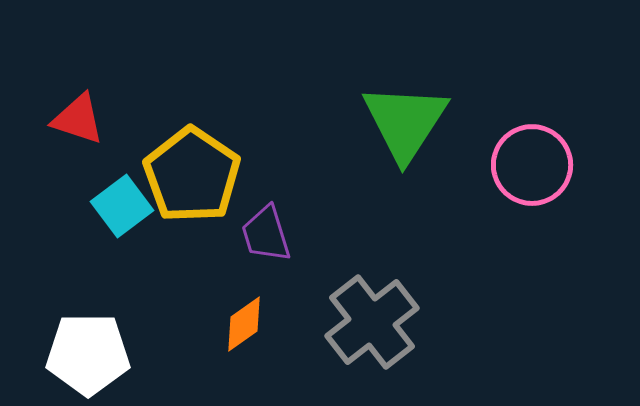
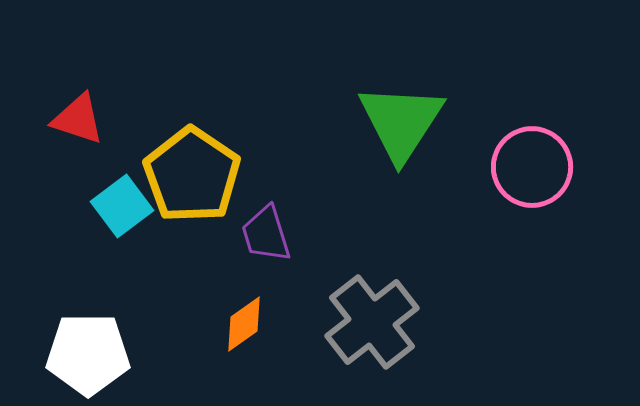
green triangle: moved 4 px left
pink circle: moved 2 px down
